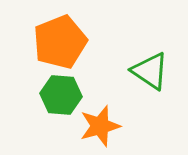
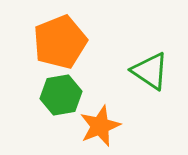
green hexagon: rotated 15 degrees counterclockwise
orange star: rotated 6 degrees counterclockwise
